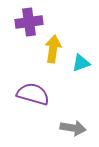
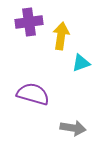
yellow arrow: moved 8 px right, 13 px up
